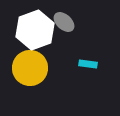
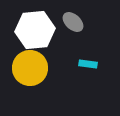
gray ellipse: moved 9 px right
white hexagon: rotated 15 degrees clockwise
